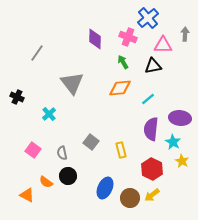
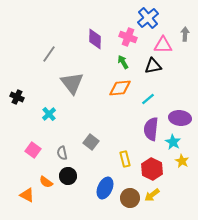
gray line: moved 12 px right, 1 px down
yellow rectangle: moved 4 px right, 9 px down
